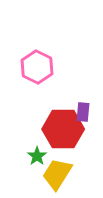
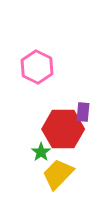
green star: moved 4 px right, 4 px up
yellow trapezoid: moved 1 px right; rotated 12 degrees clockwise
